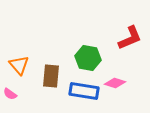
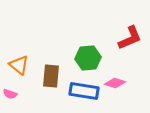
green hexagon: rotated 15 degrees counterclockwise
orange triangle: rotated 10 degrees counterclockwise
pink semicircle: rotated 16 degrees counterclockwise
